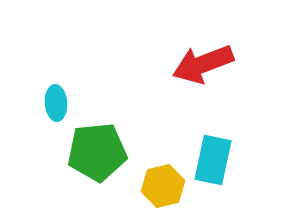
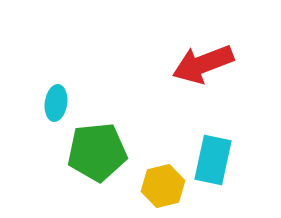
cyan ellipse: rotated 12 degrees clockwise
